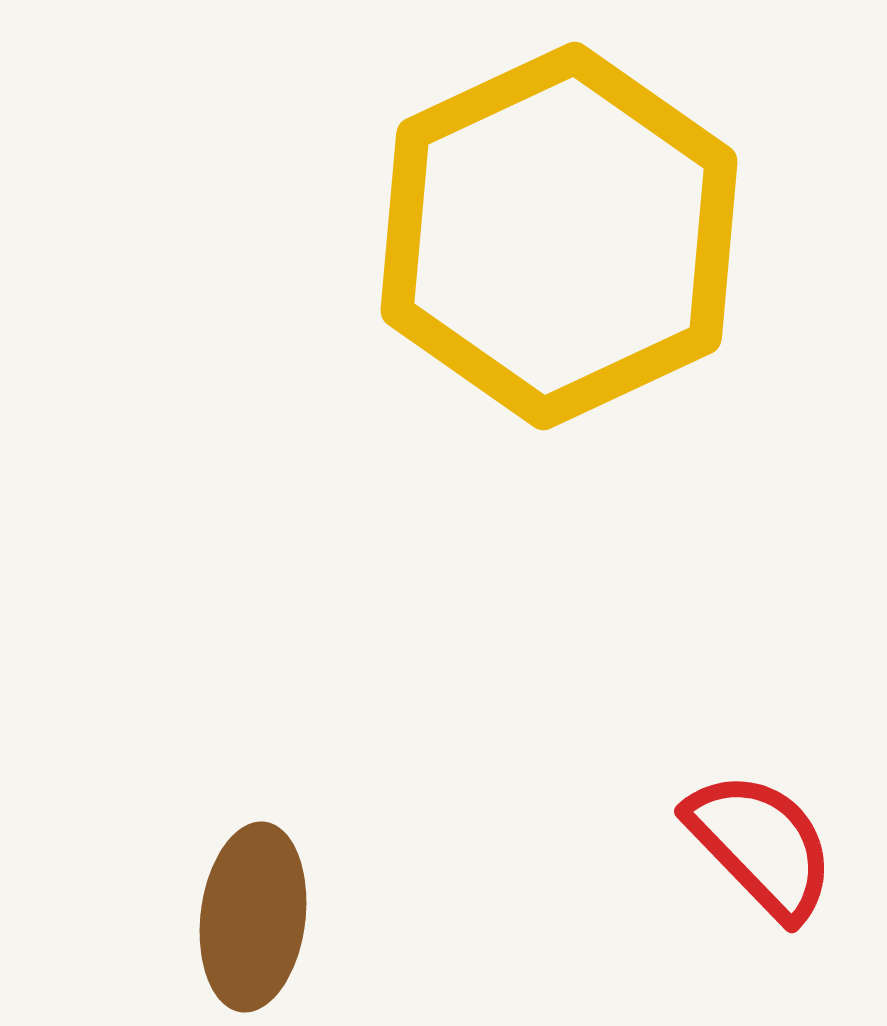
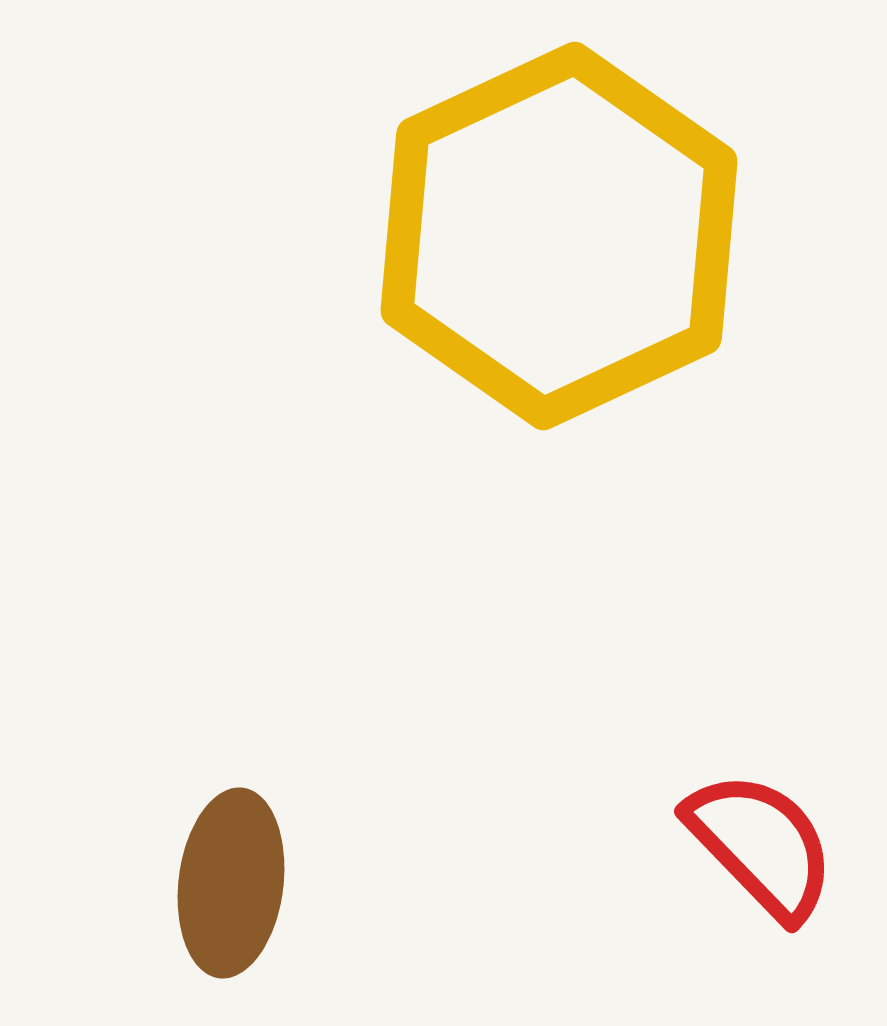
brown ellipse: moved 22 px left, 34 px up
